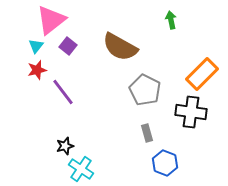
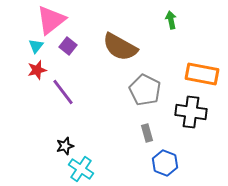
orange rectangle: rotated 56 degrees clockwise
